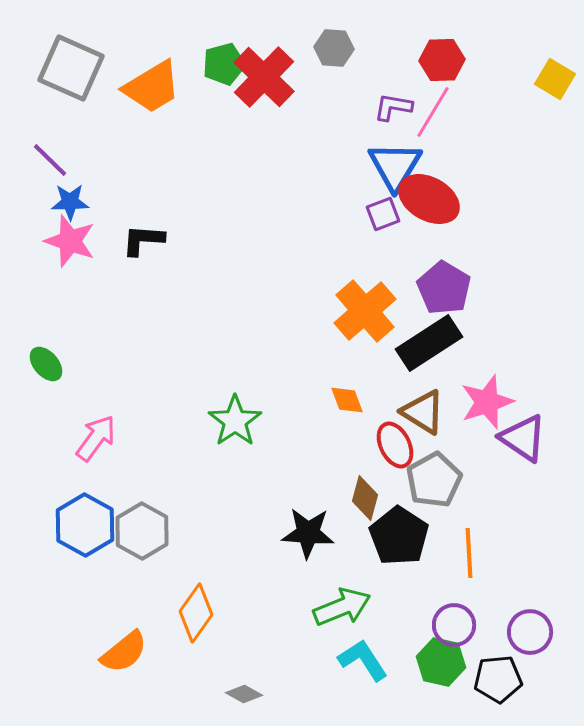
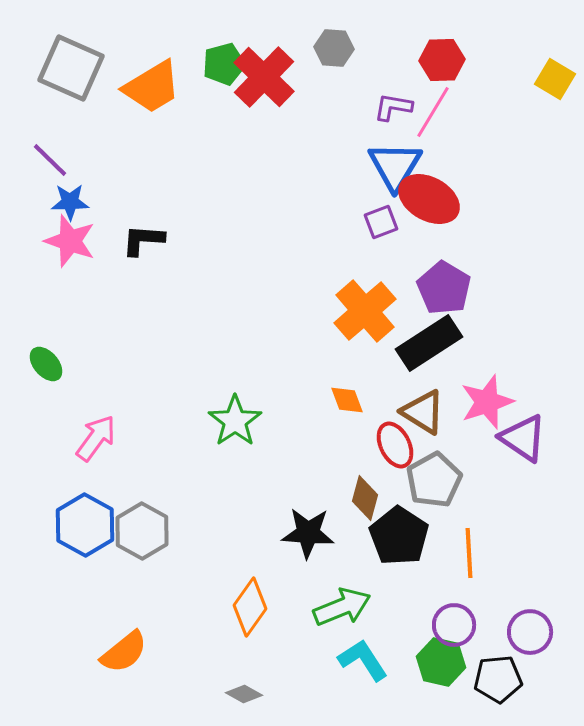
purple square at (383, 214): moved 2 px left, 8 px down
orange diamond at (196, 613): moved 54 px right, 6 px up
